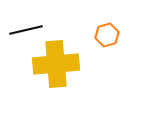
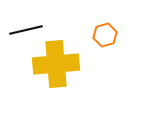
orange hexagon: moved 2 px left
